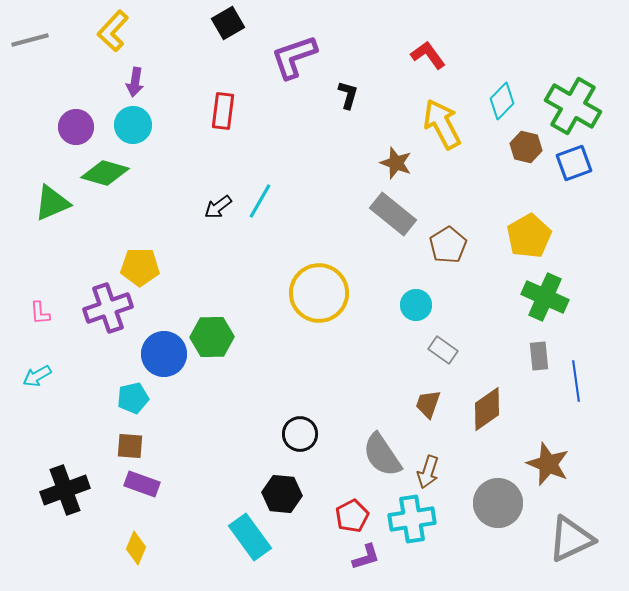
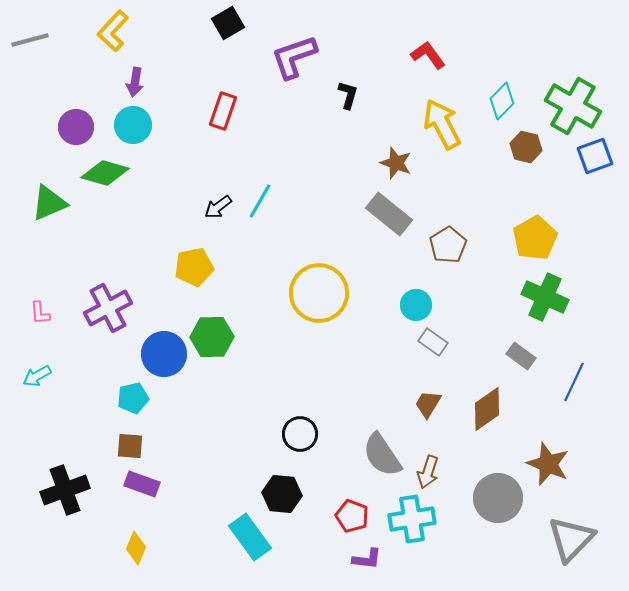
red rectangle at (223, 111): rotated 12 degrees clockwise
blue square at (574, 163): moved 21 px right, 7 px up
green triangle at (52, 203): moved 3 px left
gray rectangle at (393, 214): moved 4 px left
yellow pentagon at (529, 236): moved 6 px right, 2 px down
yellow pentagon at (140, 267): moved 54 px right; rotated 12 degrees counterclockwise
purple cross at (108, 308): rotated 9 degrees counterclockwise
gray rectangle at (443, 350): moved 10 px left, 8 px up
gray rectangle at (539, 356): moved 18 px left; rotated 48 degrees counterclockwise
blue line at (576, 381): moved 2 px left, 1 px down; rotated 33 degrees clockwise
brown trapezoid at (428, 404): rotated 12 degrees clockwise
gray circle at (498, 503): moved 5 px up
red pentagon at (352, 516): rotated 24 degrees counterclockwise
gray triangle at (571, 539): rotated 21 degrees counterclockwise
purple L-shape at (366, 557): moved 1 px right, 2 px down; rotated 24 degrees clockwise
